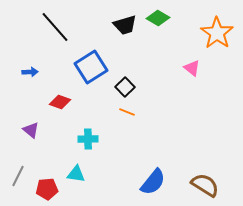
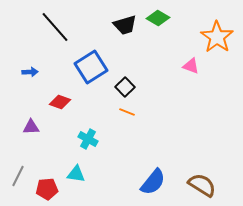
orange star: moved 4 px down
pink triangle: moved 1 px left, 2 px up; rotated 18 degrees counterclockwise
purple triangle: moved 3 px up; rotated 42 degrees counterclockwise
cyan cross: rotated 30 degrees clockwise
brown semicircle: moved 3 px left
